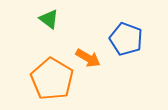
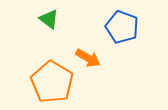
blue pentagon: moved 4 px left, 12 px up
orange pentagon: moved 3 px down
